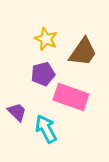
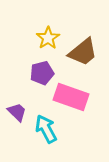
yellow star: moved 2 px right, 1 px up; rotated 15 degrees clockwise
brown trapezoid: rotated 16 degrees clockwise
purple pentagon: moved 1 px left, 1 px up
